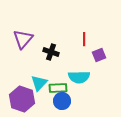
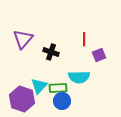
cyan triangle: moved 3 px down
